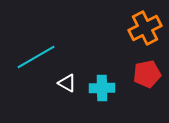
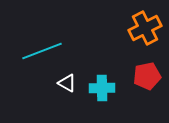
cyan line: moved 6 px right, 6 px up; rotated 9 degrees clockwise
red pentagon: moved 2 px down
